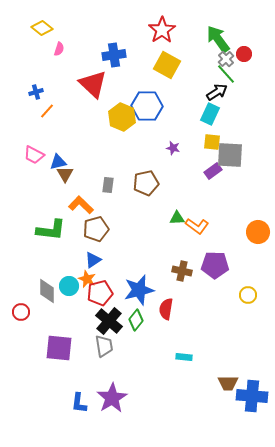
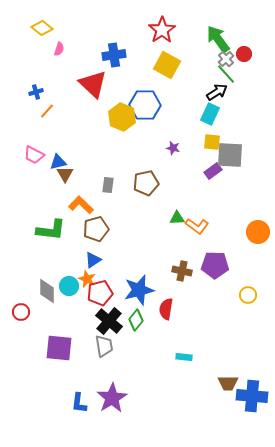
blue hexagon at (147, 106): moved 2 px left, 1 px up
